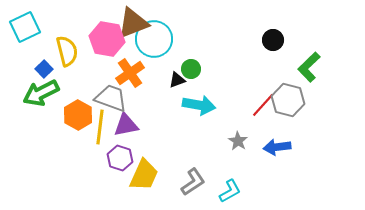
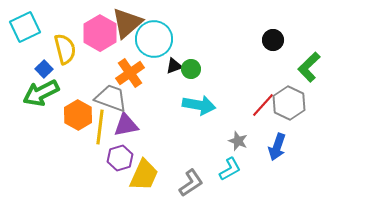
brown triangle: moved 6 px left; rotated 20 degrees counterclockwise
pink hexagon: moved 7 px left, 6 px up; rotated 20 degrees clockwise
yellow semicircle: moved 2 px left, 2 px up
black triangle: moved 3 px left, 14 px up
gray hexagon: moved 1 px right, 3 px down; rotated 12 degrees clockwise
gray star: rotated 12 degrees counterclockwise
blue arrow: rotated 64 degrees counterclockwise
purple hexagon: rotated 25 degrees clockwise
gray L-shape: moved 2 px left, 1 px down
cyan L-shape: moved 22 px up
